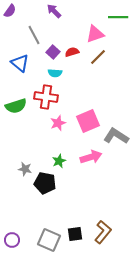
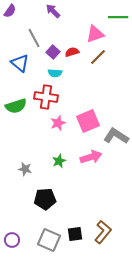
purple arrow: moved 1 px left
gray line: moved 3 px down
black pentagon: moved 16 px down; rotated 15 degrees counterclockwise
